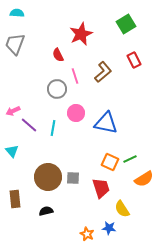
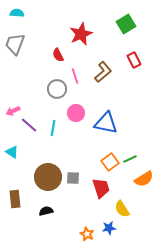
cyan triangle: moved 1 px down; rotated 16 degrees counterclockwise
orange square: rotated 30 degrees clockwise
blue star: rotated 16 degrees counterclockwise
